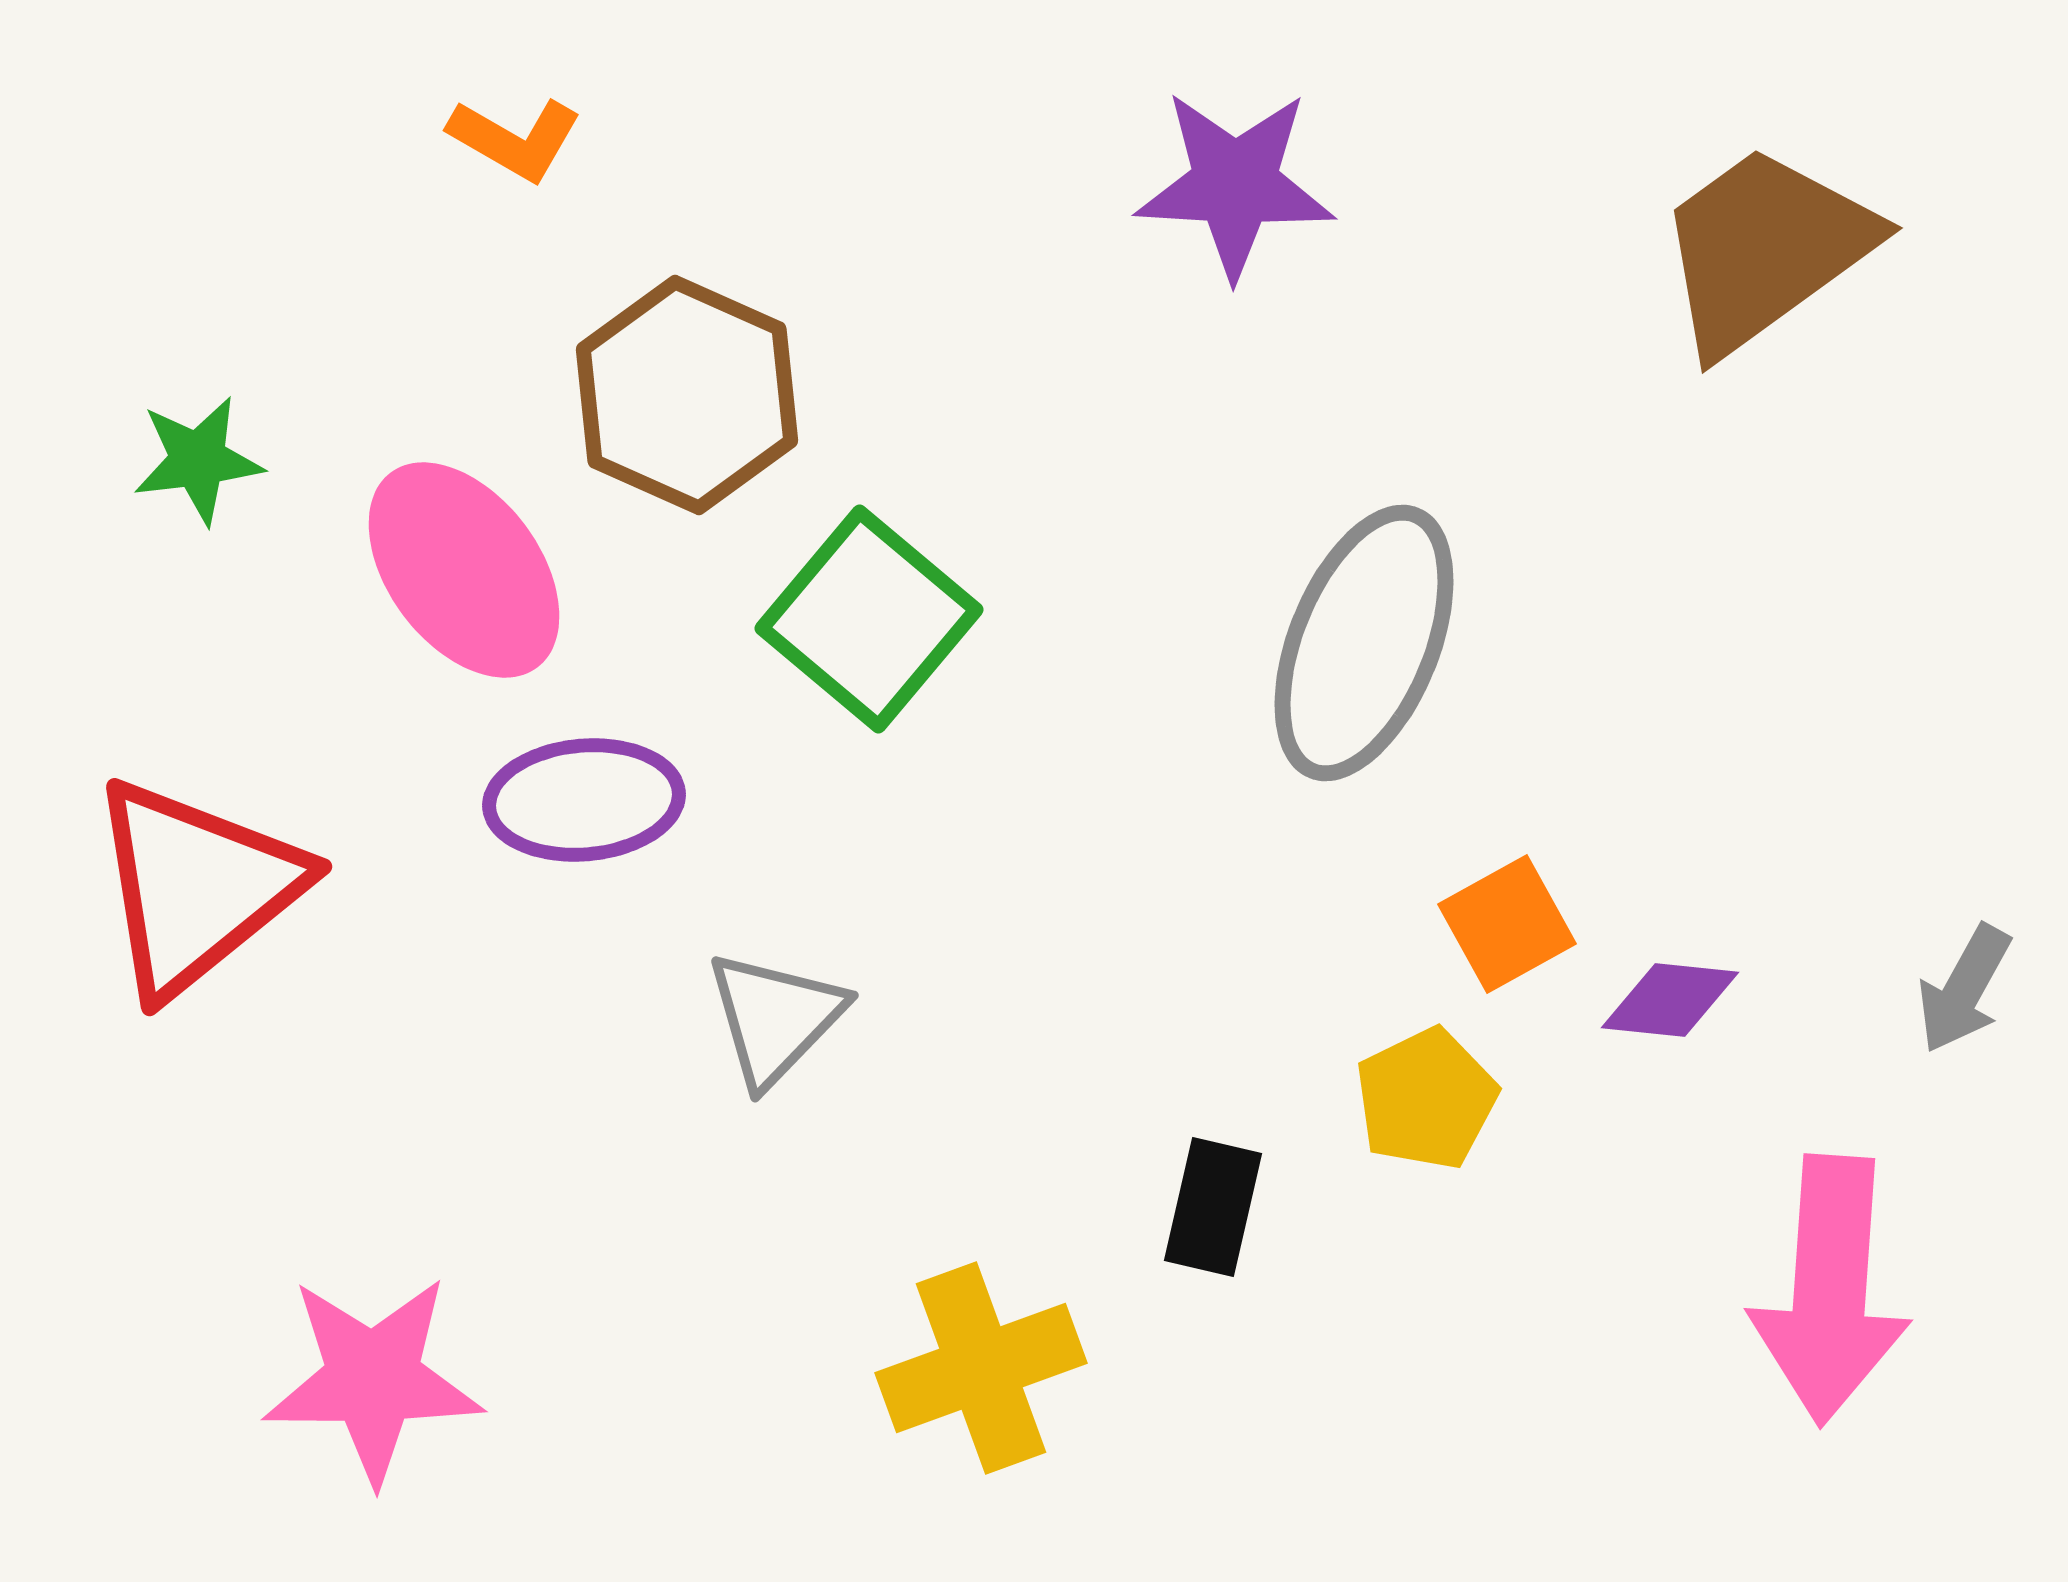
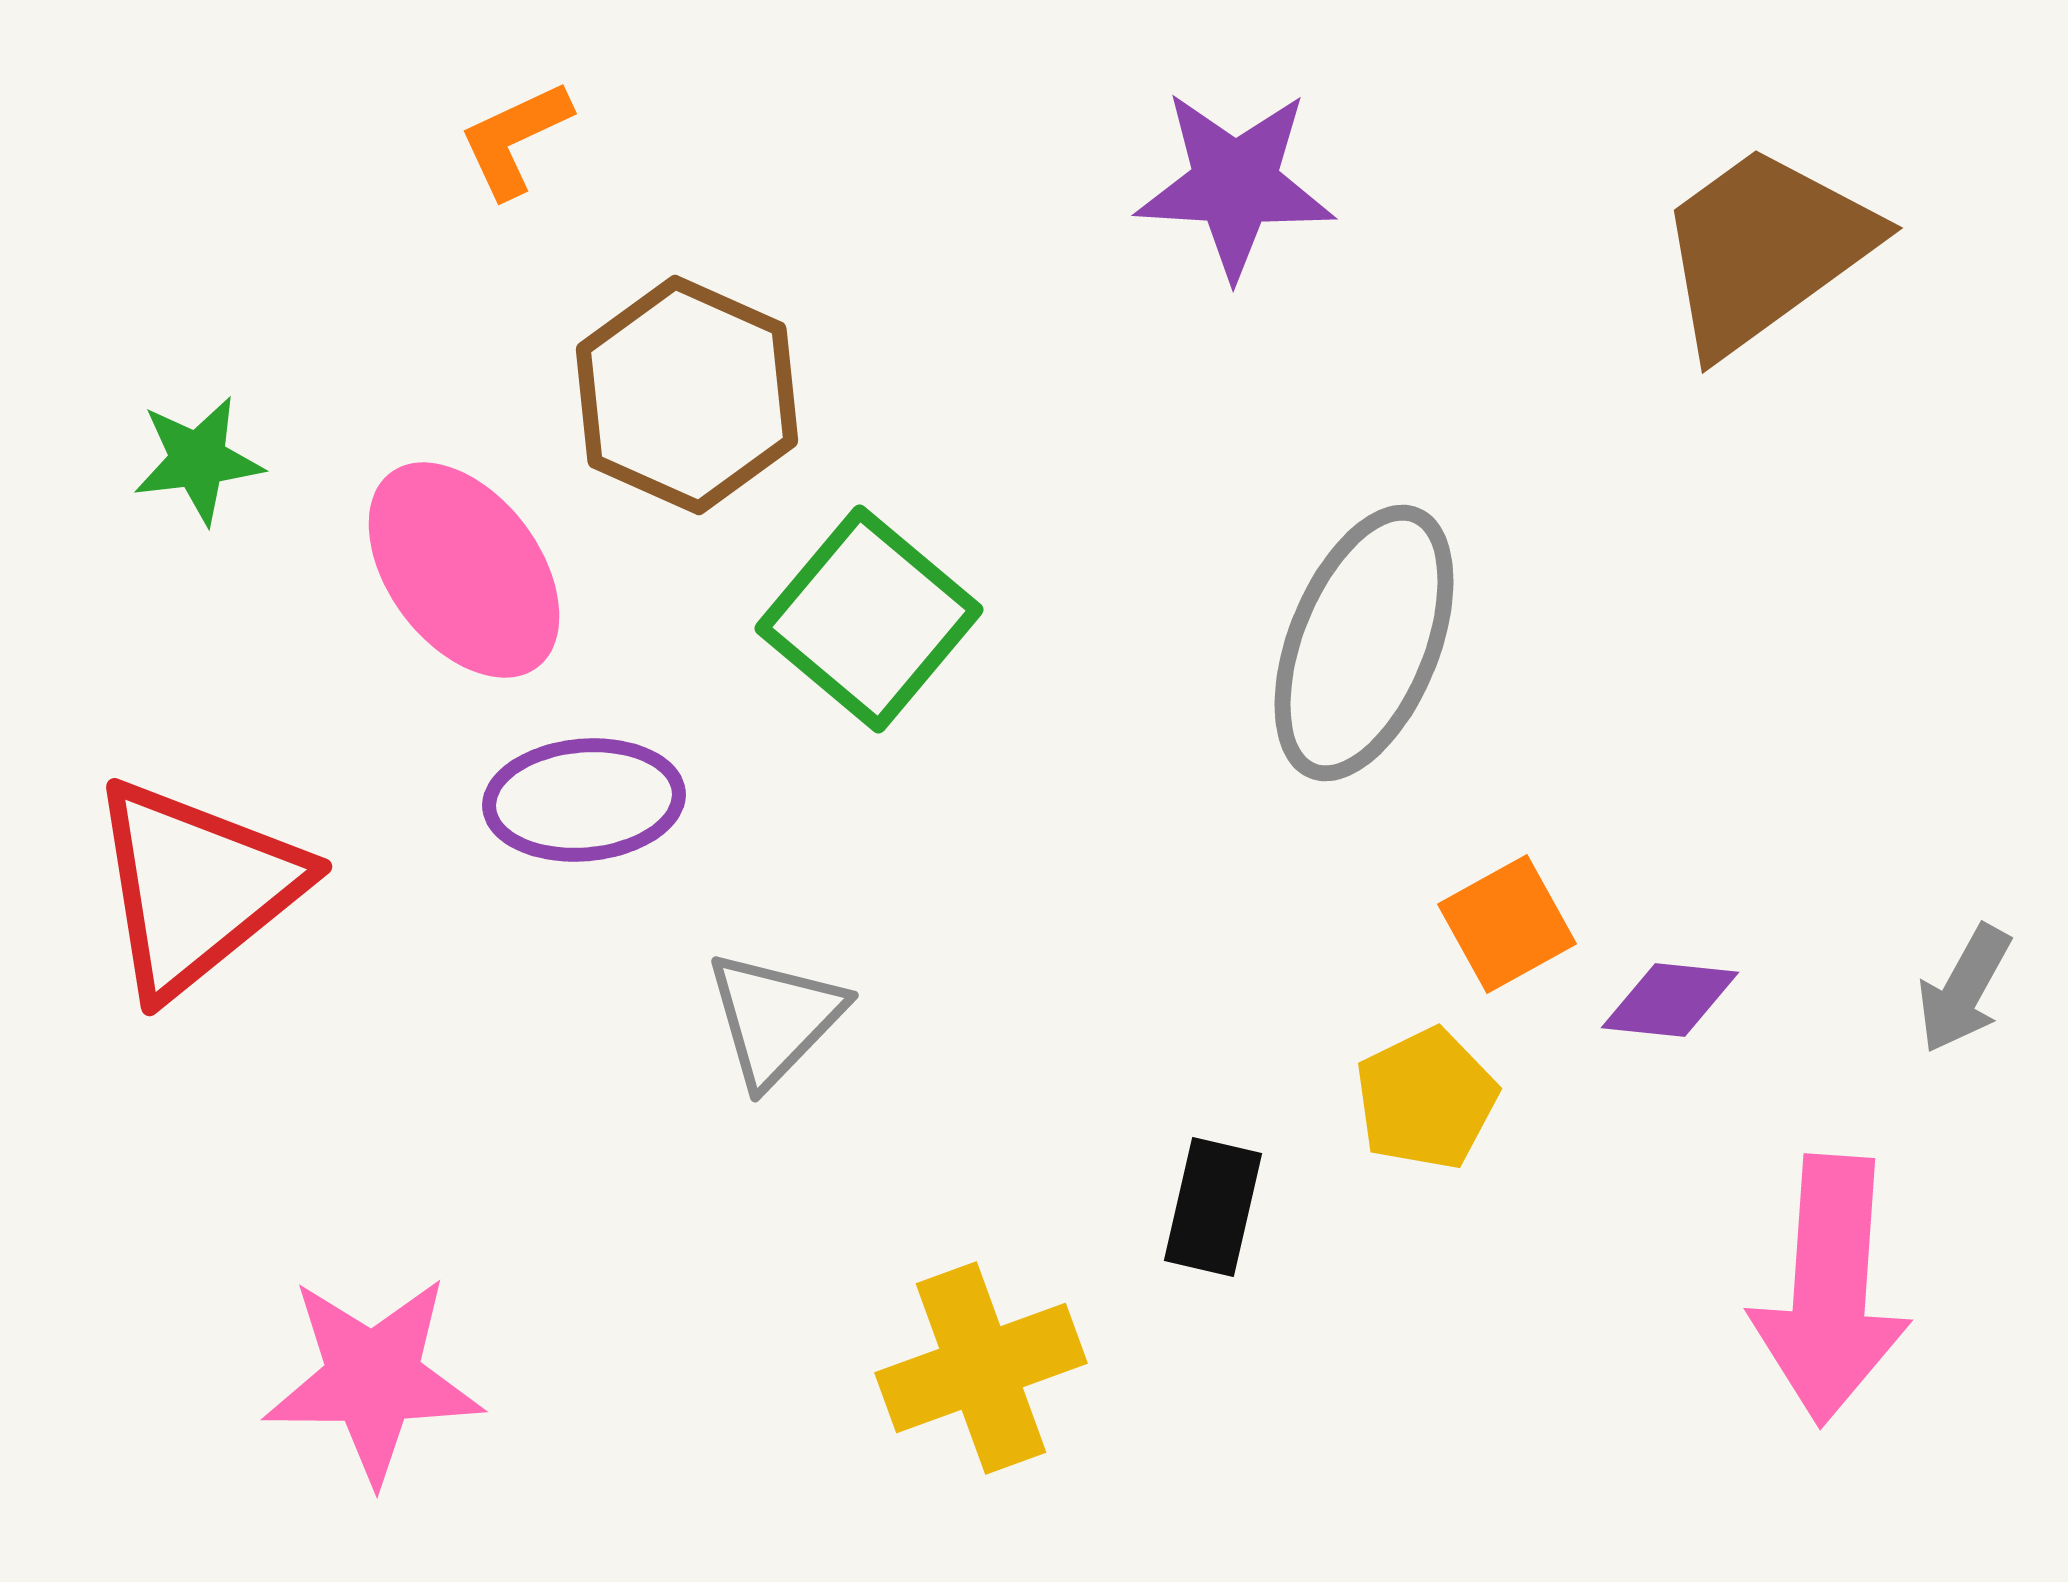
orange L-shape: rotated 125 degrees clockwise
